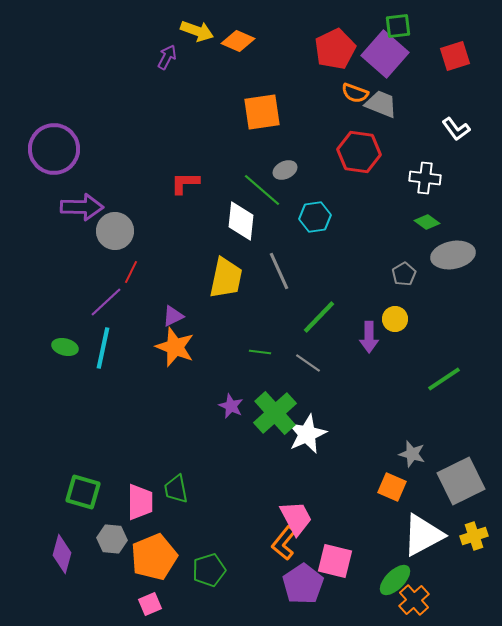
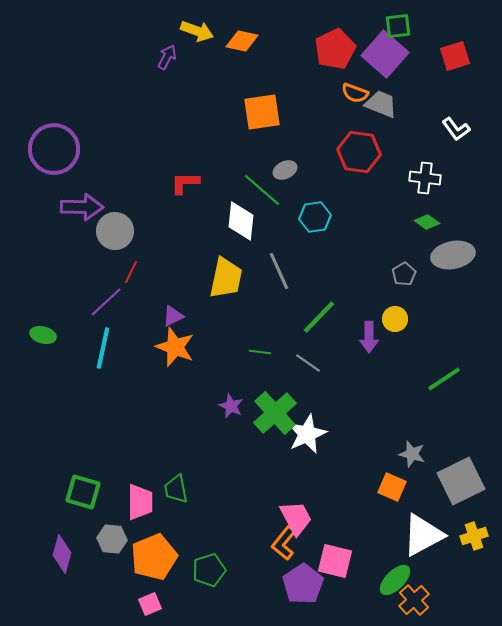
orange diamond at (238, 41): moved 4 px right; rotated 12 degrees counterclockwise
green ellipse at (65, 347): moved 22 px left, 12 px up
